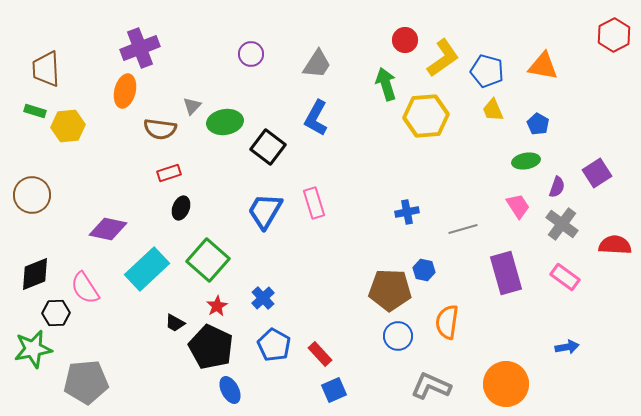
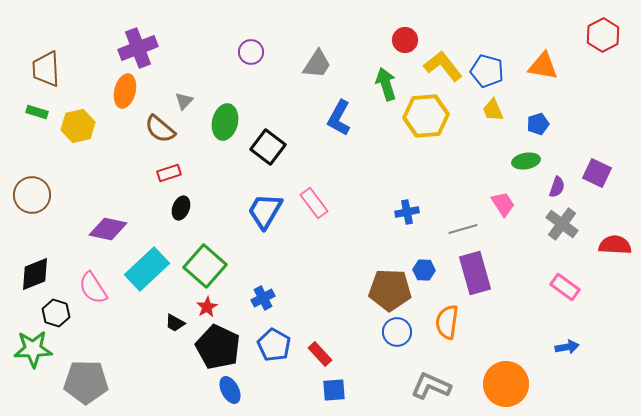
red hexagon at (614, 35): moved 11 px left
purple cross at (140, 48): moved 2 px left
purple circle at (251, 54): moved 2 px up
yellow L-shape at (443, 58): moved 8 px down; rotated 93 degrees counterclockwise
gray triangle at (192, 106): moved 8 px left, 5 px up
green rectangle at (35, 111): moved 2 px right, 1 px down
blue L-shape at (316, 118): moved 23 px right
green ellipse at (225, 122): rotated 68 degrees counterclockwise
blue pentagon at (538, 124): rotated 25 degrees clockwise
yellow hexagon at (68, 126): moved 10 px right; rotated 8 degrees counterclockwise
brown semicircle at (160, 129): rotated 32 degrees clockwise
purple square at (597, 173): rotated 32 degrees counterclockwise
pink rectangle at (314, 203): rotated 20 degrees counterclockwise
pink trapezoid at (518, 206): moved 15 px left, 2 px up
green square at (208, 260): moved 3 px left, 6 px down
blue hexagon at (424, 270): rotated 10 degrees counterclockwise
purple rectangle at (506, 273): moved 31 px left
pink rectangle at (565, 277): moved 10 px down
pink semicircle at (85, 288): moved 8 px right
blue cross at (263, 298): rotated 15 degrees clockwise
red star at (217, 306): moved 10 px left, 1 px down
black hexagon at (56, 313): rotated 20 degrees clockwise
blue circle at (398, 336): moved 1 px left, 4 px up
black pentagon at (211, 347): moved 7 px right
green star at (33, 349): rotated 9 degrees clockwise
gray pentagon at (86, 382): rotated 6 degrees clockwise
blue square at (334, 390): rotated 20 degrees clockwise
